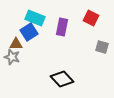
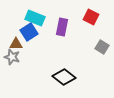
red square: moved 1 px up
gray square: rotated 16 degrees clockwise
black diamond: moved 2 px right, 2 px up; rotated 10 degrees counterclockwise
